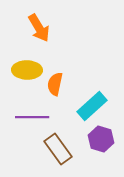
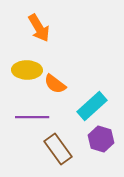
orange semicircle: rotated 65 degrees counterclockwise
